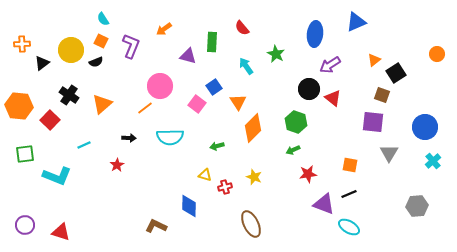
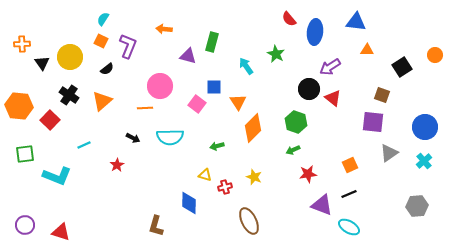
cyan semicircle at (103, 19): rotated 64 degrees clockwise
blue triangle at (356, 22): rotated 30 degrees clockwise
red semicircle at (242, 28): moved 47 px right, 9 px up
orange arrow at (164, 29): rotated 42 degrees clockwise
blue ellipse at (315, 34): moved 2 px up
green rectangle at (212, 42): rotated 12 degrees clockwise
purple L-shape at (131, 46): moved 3 px left
yellow circle at (71, 50): moved 1 px left, 7 px down
orange circle at (437, 54): moved 2 px left, 1 px down
orange triangle at (374, 60): moved 7 px left, 10 px up; rotated 40 degrees clockwise
black semicircle at (96, 62): moved 11 px right, 7 px down; rotated 16 degrees counterclockwise
black triangle at (42, 63): rotated 28 degrees counterclockwise
purple arrow at (330, 65): moved 2 px down
black square at (396, 73): moved 6 px right, 6 px up
blue square at (214, 87): rotated 35 degrees clockwise
orange triangle at (102, 104): moved 3 px up
orange line at (145, 108): rotated 35 degrees clockwise
black arrow at (129, 138): moved 4 px right; rotated 24 degrees clockwise
gray triangle at (389, 153): rotated 24 degrees clockwise
cyan cross at (433, 161): moved 9 px left
orange square at (350, 165): rotated 35 degrees counterclockwise
purple triangle at (324, 204): moved 2 px left, 1 px down
blue diamond at (189, 206): moved 3 px up
brown ellipse at (251, 224): moved 2 px left, 3 px up
brown L-shape at (156, 226): rotated 100 degrees counterclockwise
